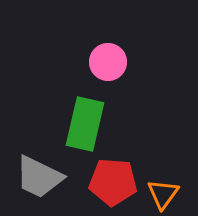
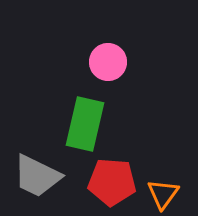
gray trapezoid: moved 2 px left, 1 px up
red pentagon: moved 1 px left
